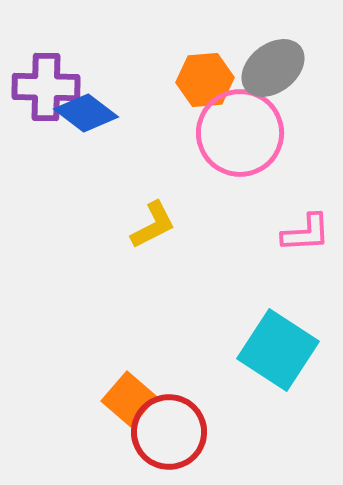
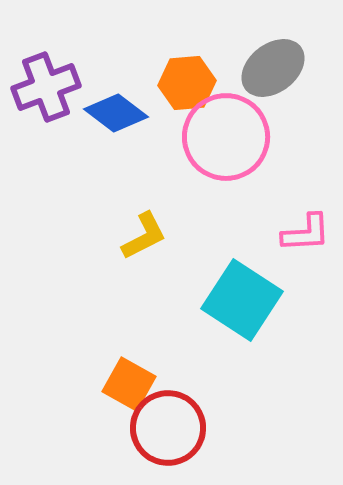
orange hexagon: moved 18 px left, 3 px down
purple cross: rotated 22 degrees counterclockwise
blue diamond: moved 30 px right
pink circle: moved 14 px left, 4 px down
yellow L-shape: moved 9 px left, 11 px down
cyan square: moved 36 px left, 50 px up
orange square: moved 15 px up; rotated 12 degrees counterclockwise
red circle: moved 1 px left, 4 px up
